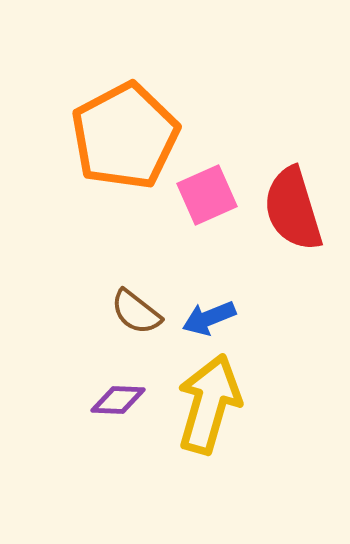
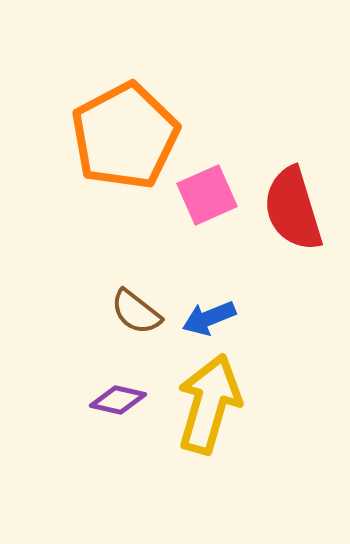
purple diamond: rotated 10 degrees clockwise
